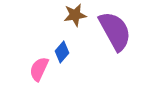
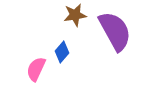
pink semicircle: moved 3 px left
